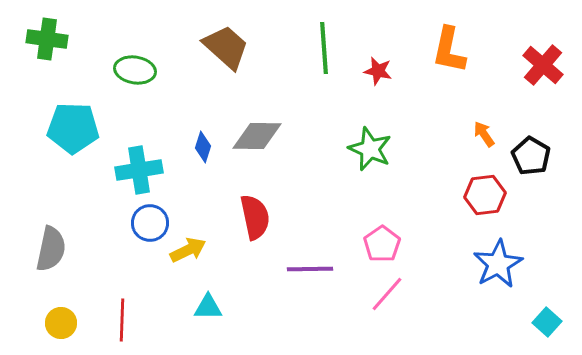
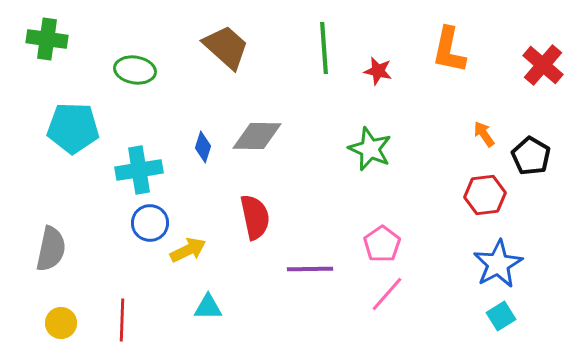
cyan square: moved 46 px left, 6 px up; rotated 16 degrees clockwise
